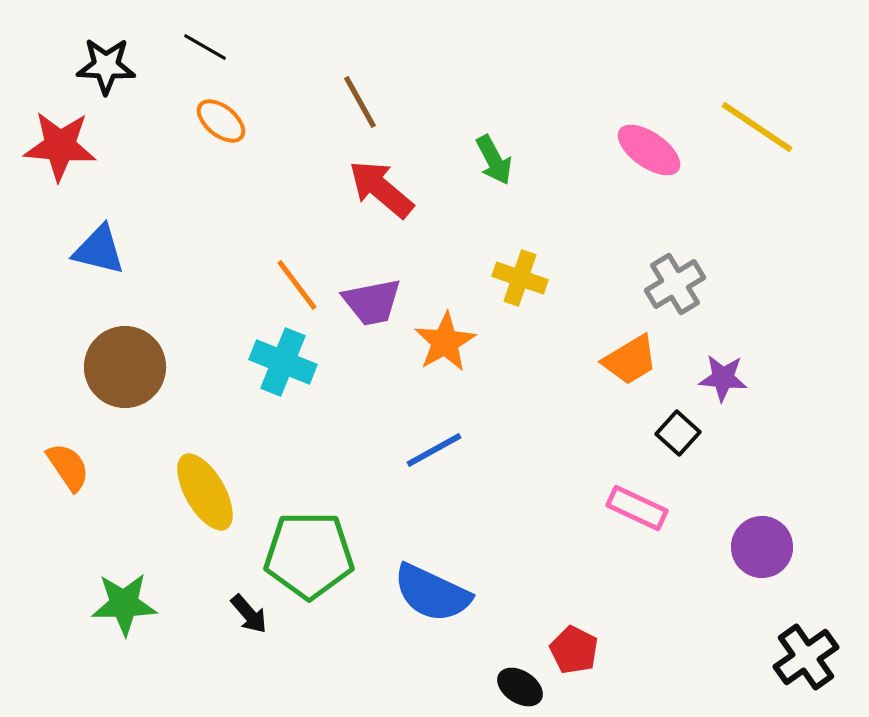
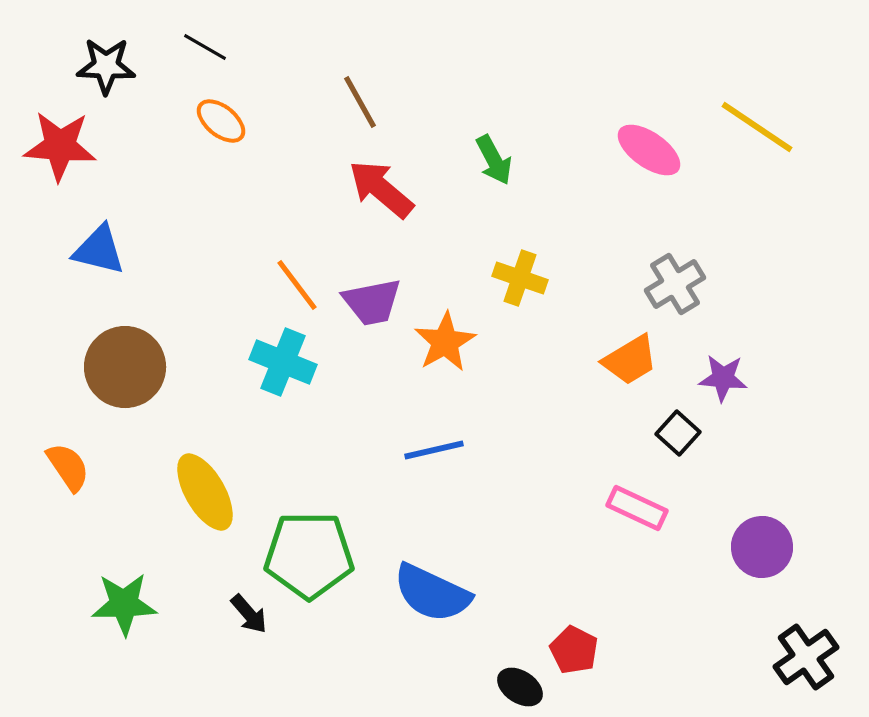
blue line: rotated 16 degrees clockwise
